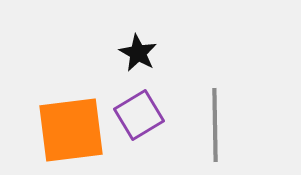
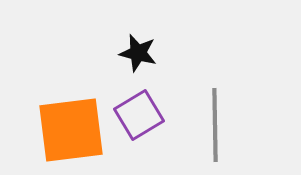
black star: rotated 15 degrees counterclockwise
